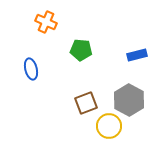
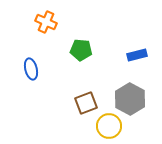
gray hexagon: moved 1 px right, 1 px up
